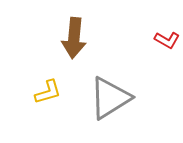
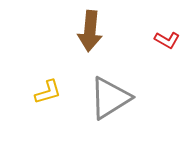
brown arrow: moved 16 px right, 7 px up
